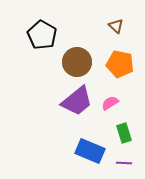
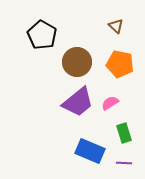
purple trapezoid: moved 1 px right, 1 px down
